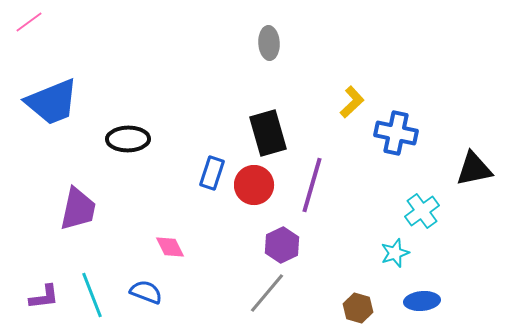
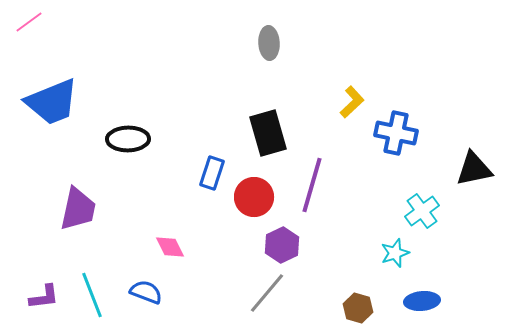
red circle: moved 12 px down
